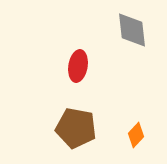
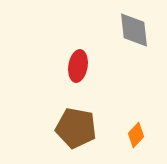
gray diamond: moved 2 px right
